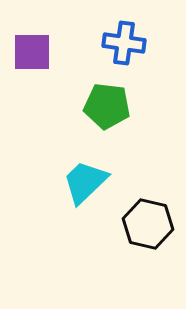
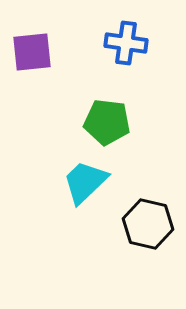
blue cross: moved 2 px right
purple square: rotated 6 degrees counterclockwise
green pentagon: moved 16 px down
